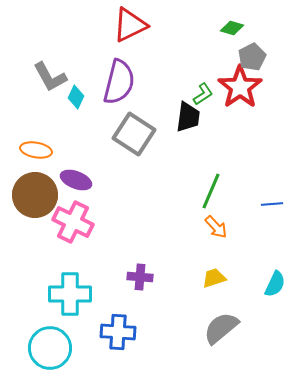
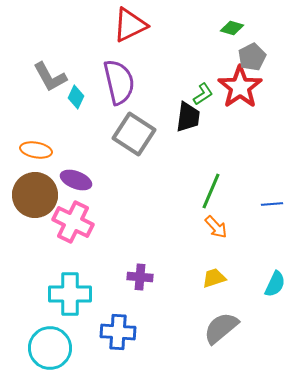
purple semicircle: rotated 27 degrees counterclockwise
